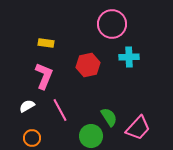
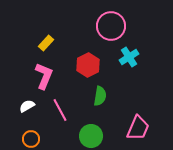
pink circle: moved 1 px left, 2 px down
yellow rectangle: rotated 56 degrees counterclockwise
cyan cross: rotated 30 degrees counterclockwise
red hexagon: rotated 15 degrees counterclockwise
green semicircle: moved 9 px left, 21 px up; rotated 42 degrees clockwise
pink trapezoid: rotated 20 degrees counterclockwise
orange circle: moved 1 px left, 1 px down
